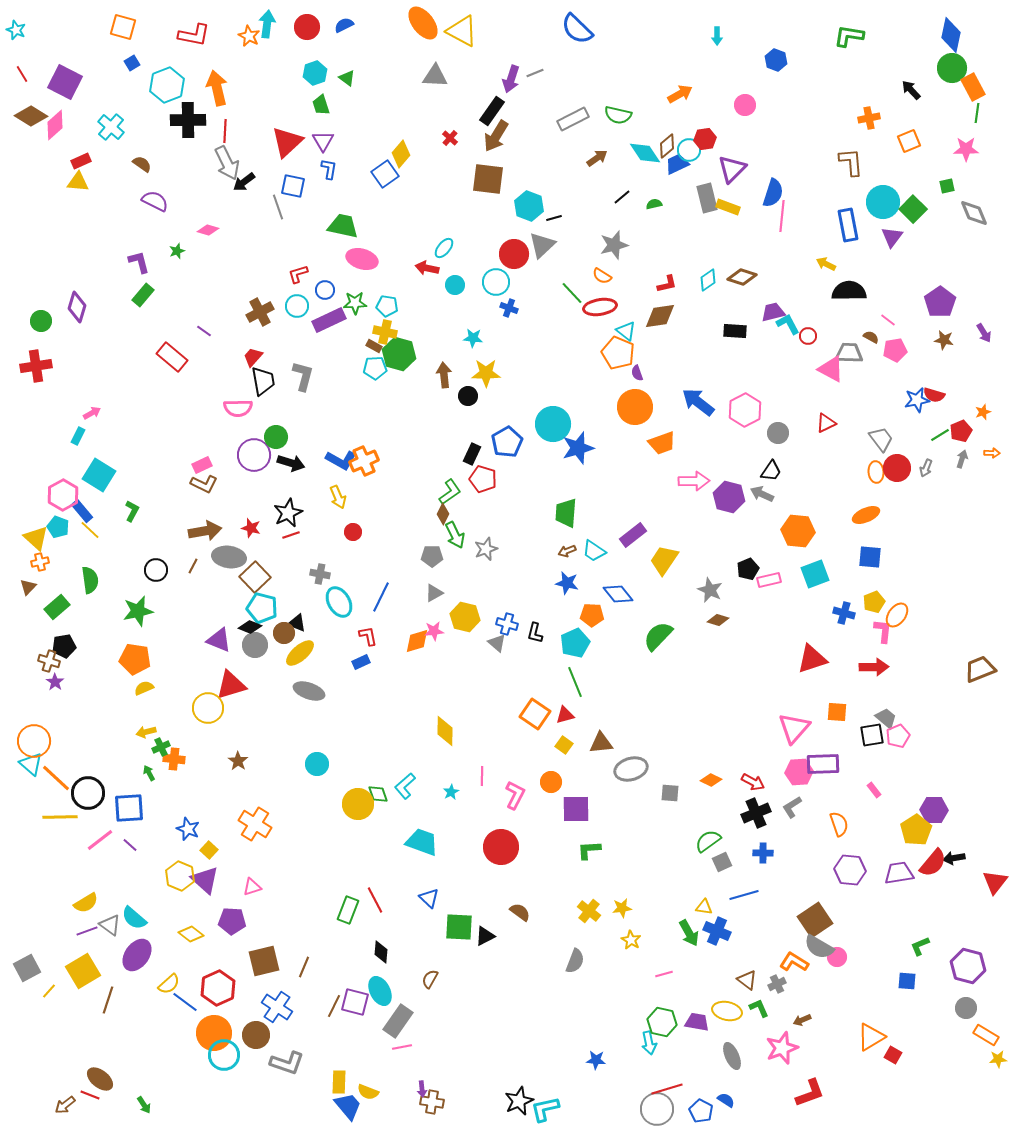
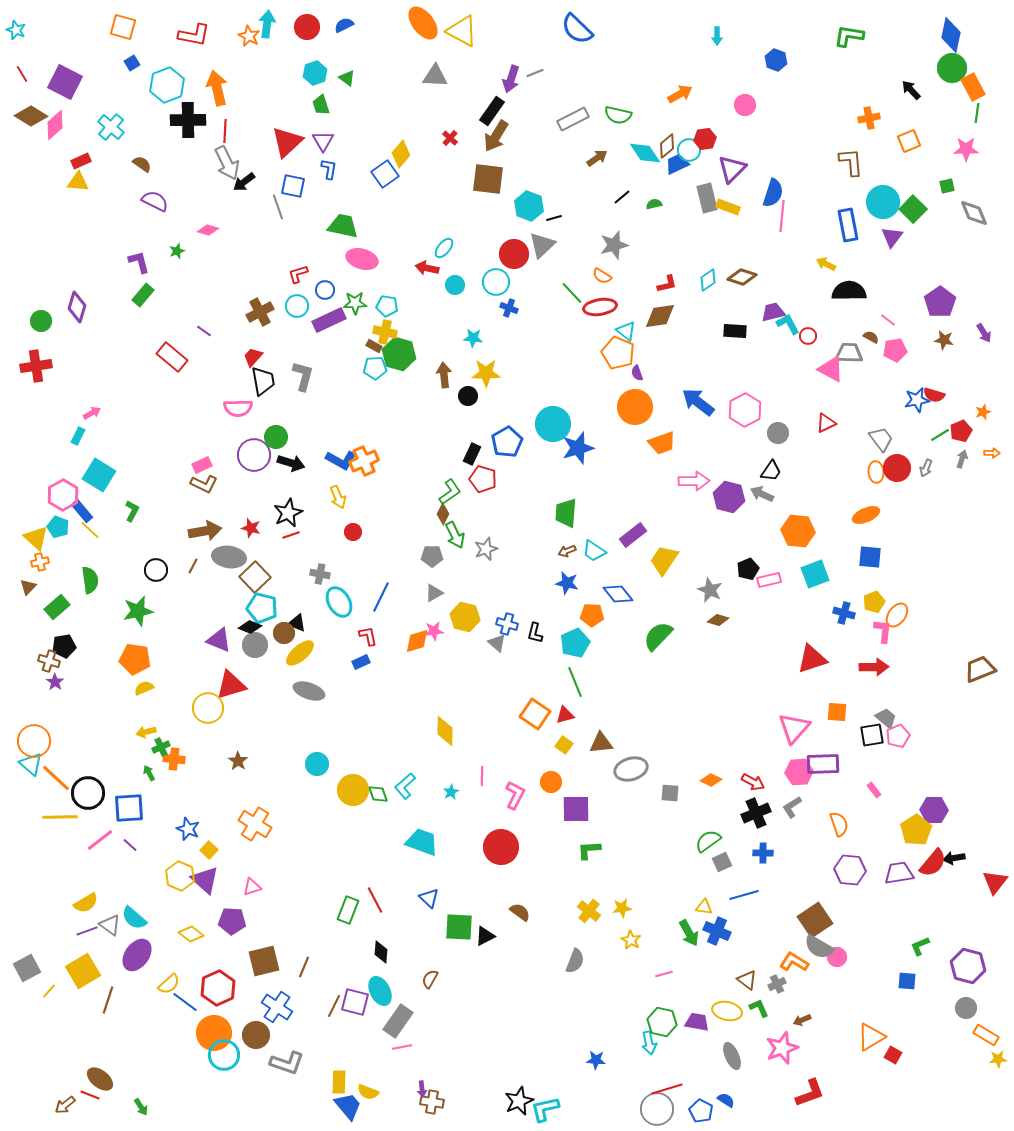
yellow circle at (358, 804): moved 5 px left, 14 px up
green arrow at (144, 1105): moved 3 px left, 2 px down
